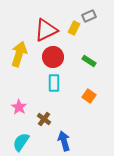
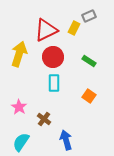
blue arrow: moved 2 px right, 1 px up
